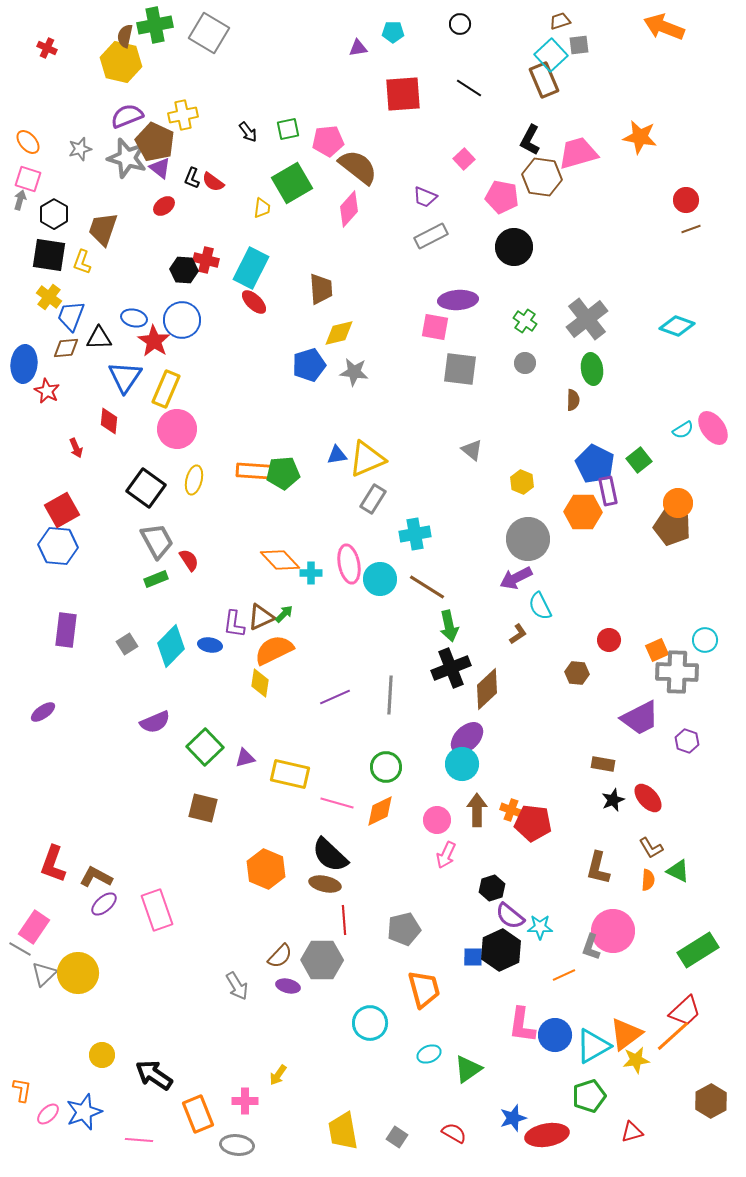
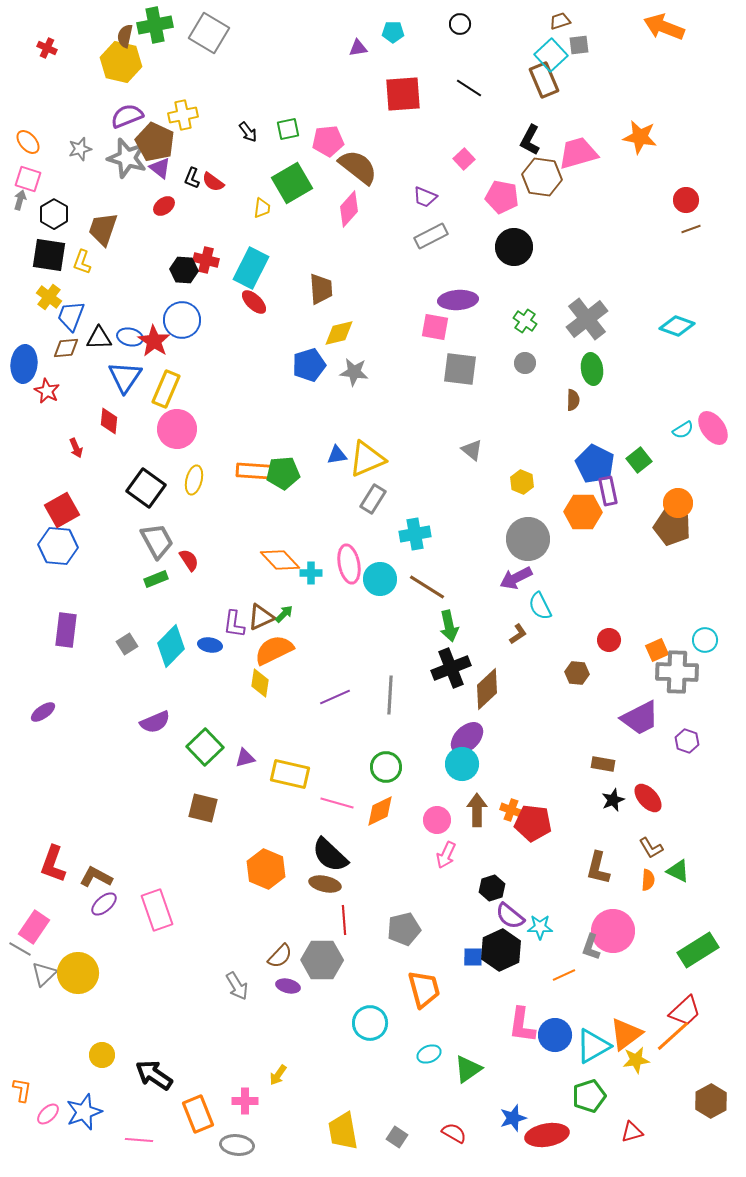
blue ellipse at (134, 318): moved 4 px left, 19 px down
